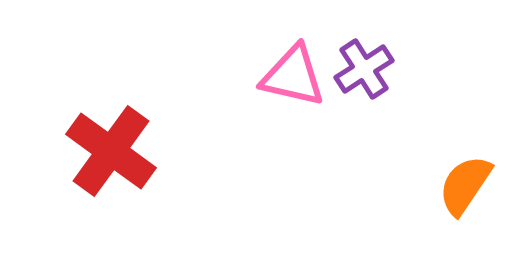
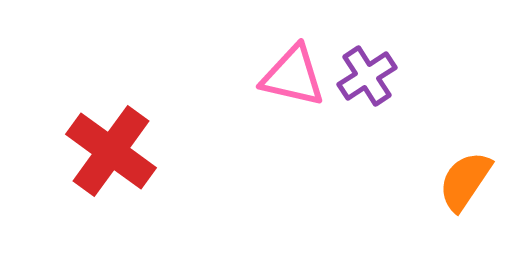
purple cross: moved 3 px right, 7 px down
orange semicircle: moved 4 px up
